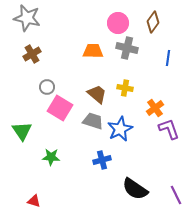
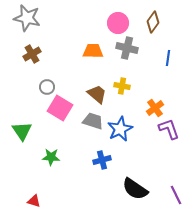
yellow cross: moved 3 px left, 2 px up
